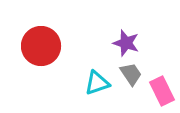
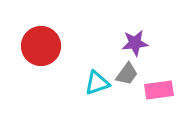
purple star: moved 9 px right; rotated 24 degrees counterclockwise
gray trapezoid: moved 4 px left; rotated 70 degrees clockwise
pink rectangle: moved 3 px left, 1 px up; rotated 72 degrees counterclockwise
